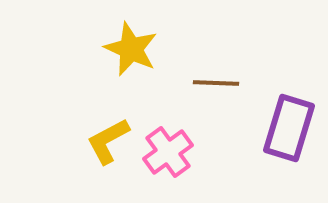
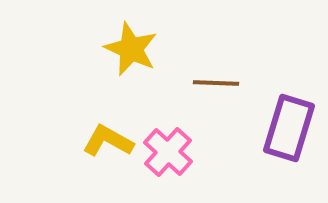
yellow L-shape: rotated 57 degrees clockwise
pink cross: rotated 12 degrees counterclockwise
